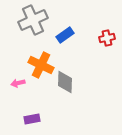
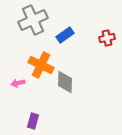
purple rectangle: moved 1 px right, 2 px down; rotated 63 degrees counterclockwise
